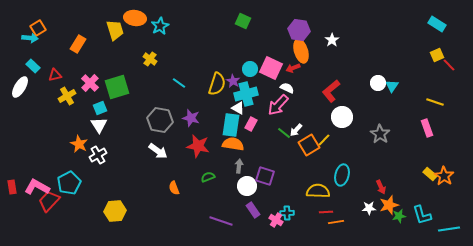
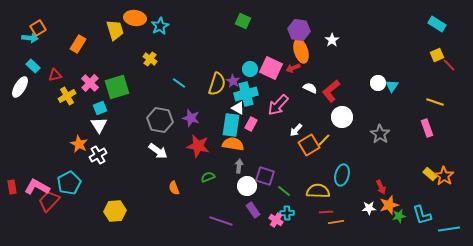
white semicircle at (287, 88): moved 23 px right
green line at (284, 133): moved 58 px down
